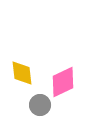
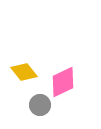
yellow diamond: moved 2 px right, 1 px up; rotated 32 degrees counterclockwise
